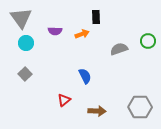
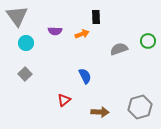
gray triangle: moved 4 px left, 2 px up
gray hexagon: rotated 15 degrees counterclockwise
brown arrow: moved 3 px right, 1 px down
